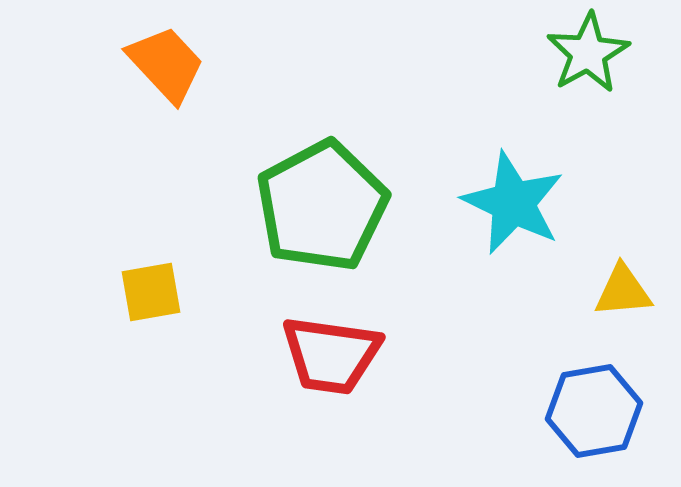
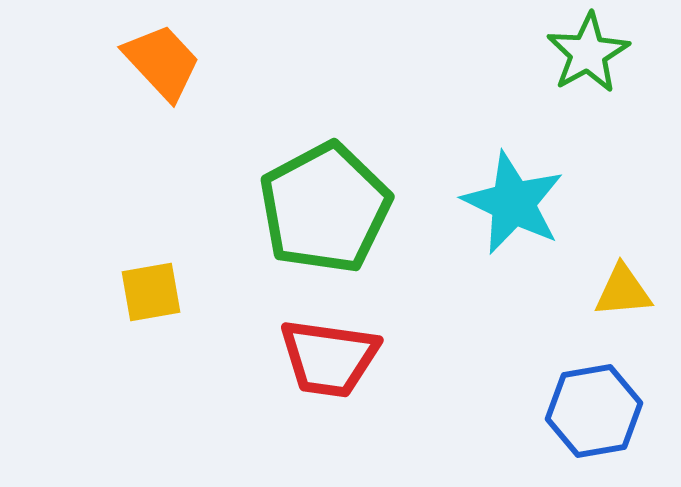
orange trapezoid: moved 4 px left, 2 px up
green pentagon: moved 3 px right, 2 px down
red trapezoid: moved 2 px left, 3 px down
